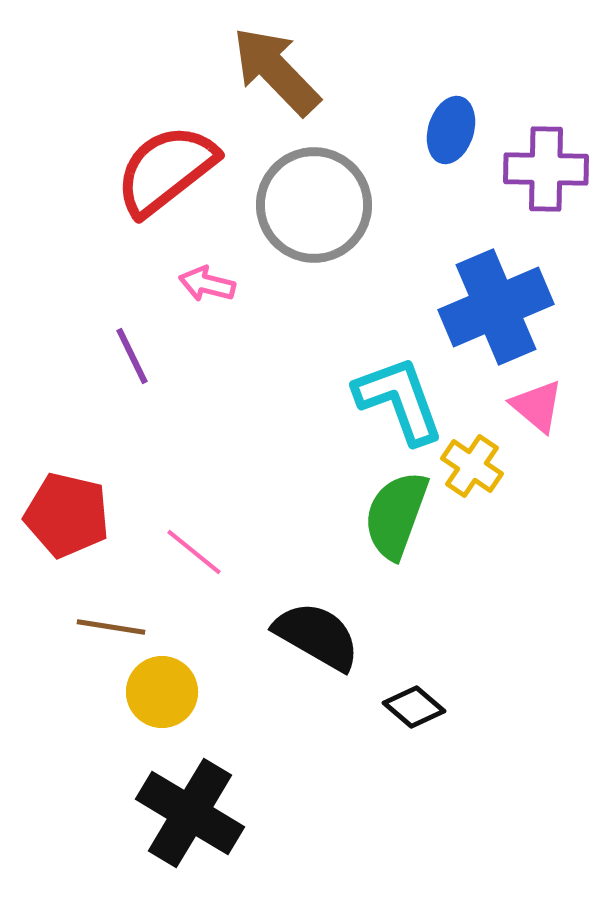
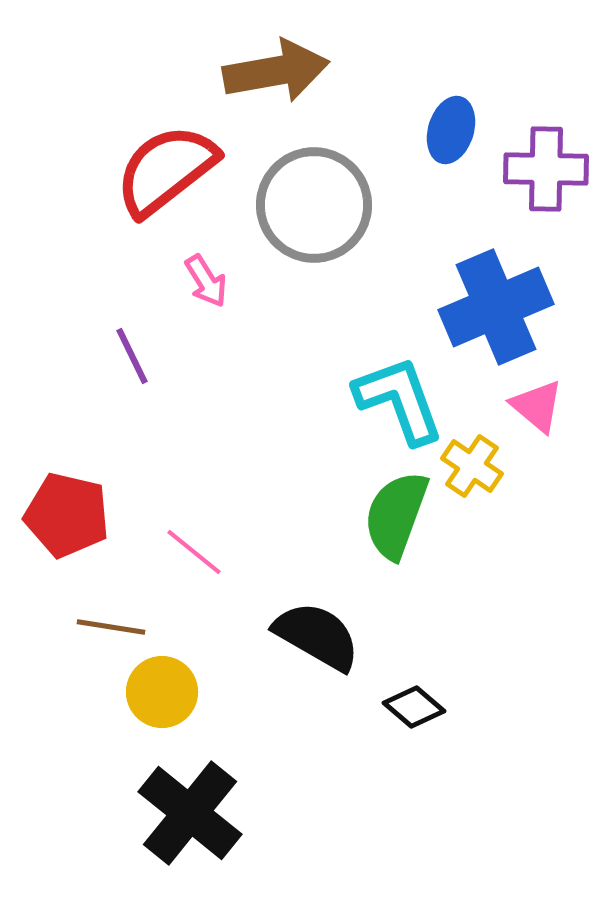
brown arrow: rotated 124 degrees clockwise
pink arrow: moved 1 px left, 3 px up; rotated 136 degrees counterclockwise
black cross: rotated 8 degrees clockwise
